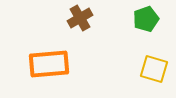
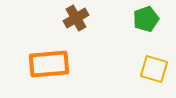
brown cross: moved 4 px left
